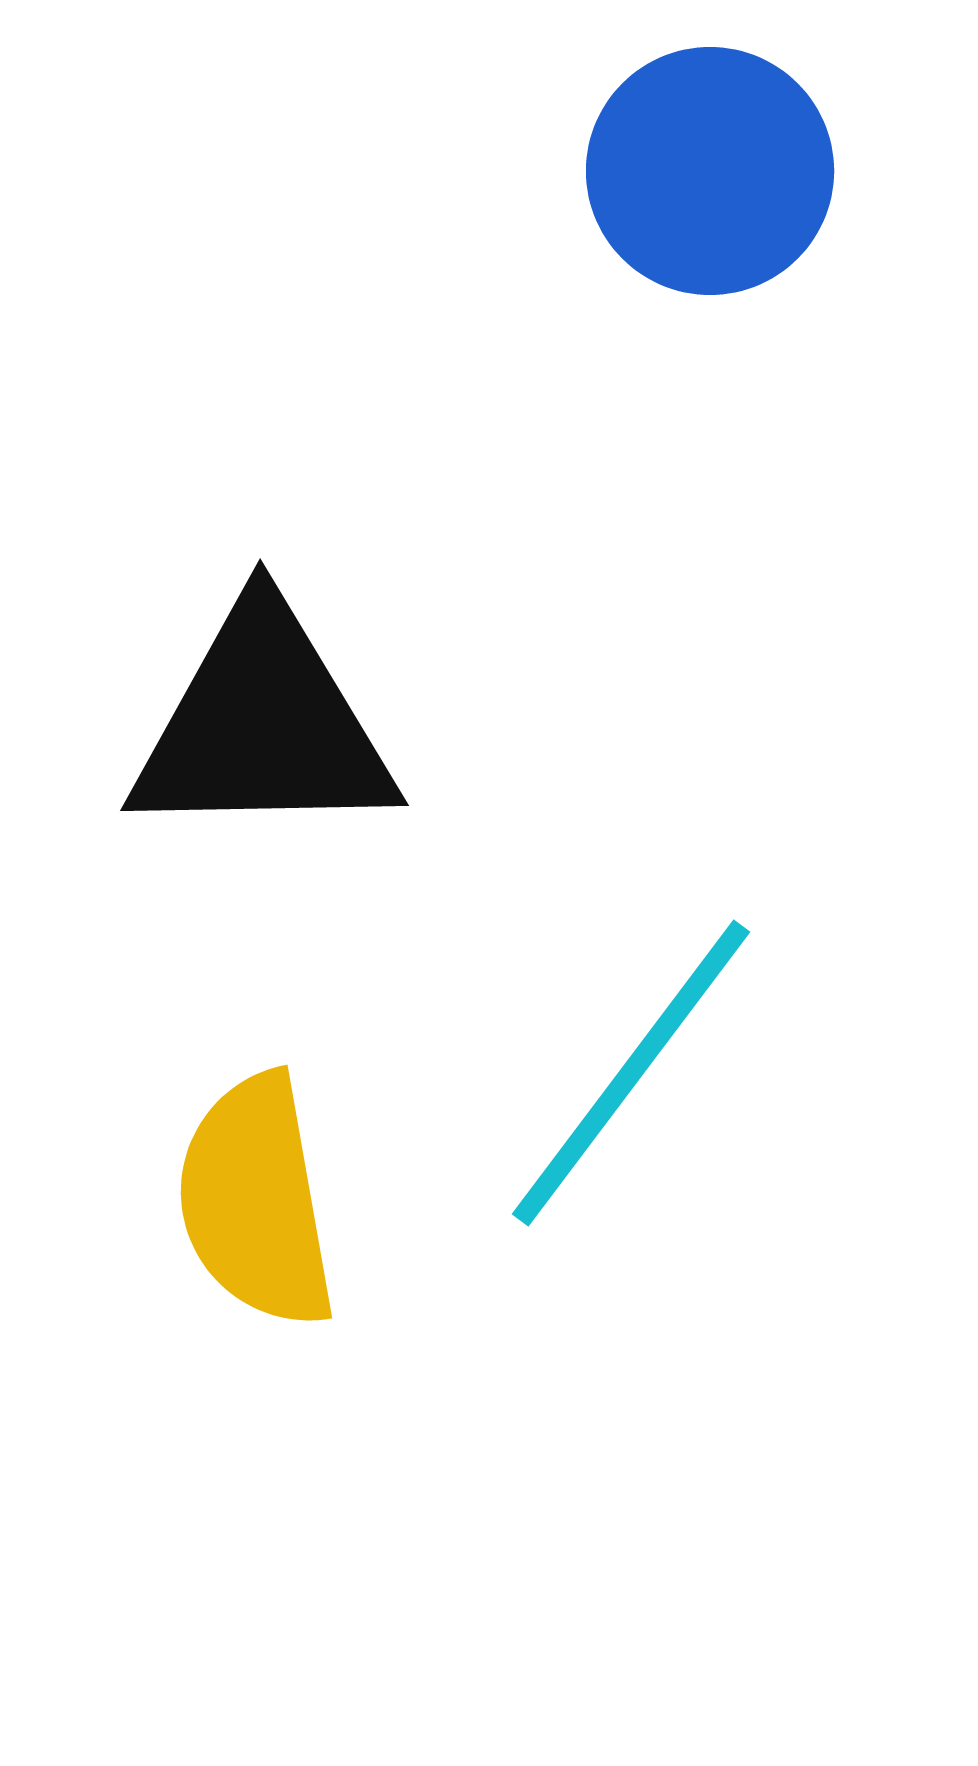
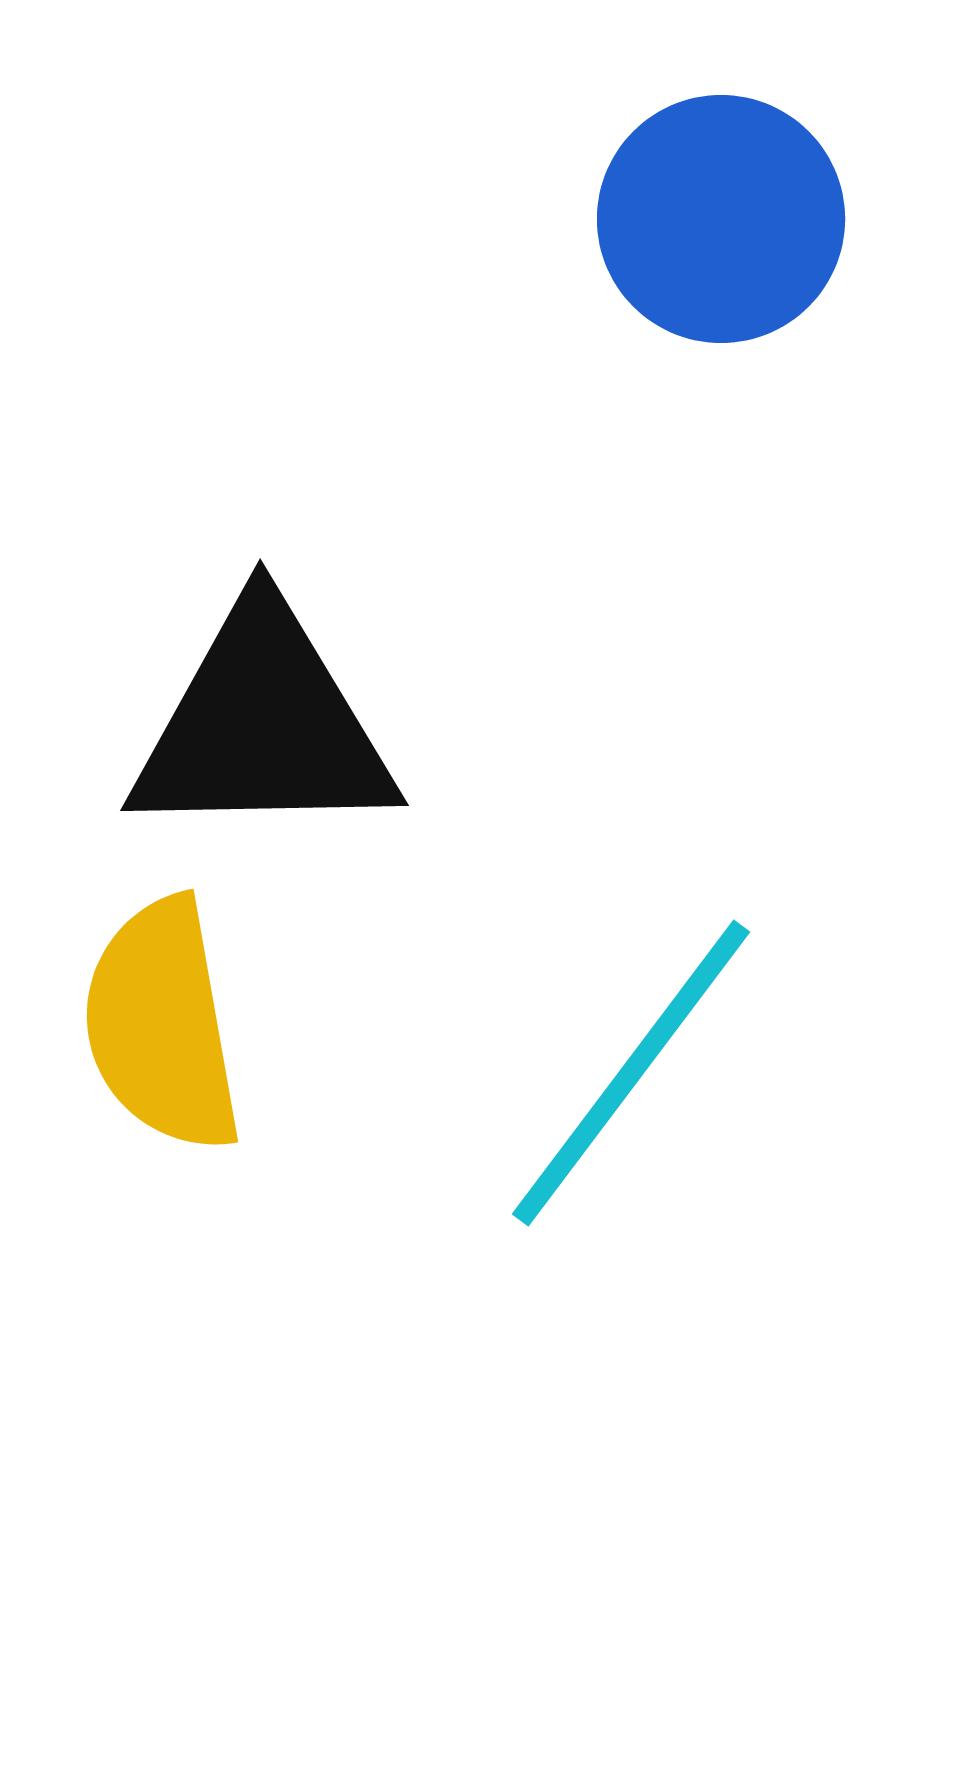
blue circle: moved 11 px right, 48 px down
yellow semicircle: moved 94 px left, 176 px up
